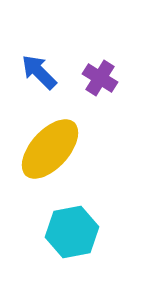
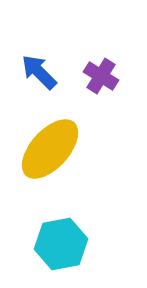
purple cross: moved 1 px right, 2 px up
cyan hexagon: moved 11 px left, 12 px down
